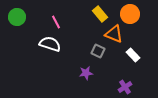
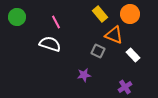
orange triangle: moved 1 px down
purple star: moved 2 px left, 2 px down
